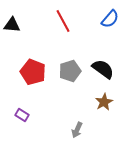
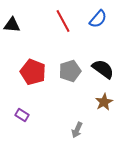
blue semicircle: moved 12 px left
